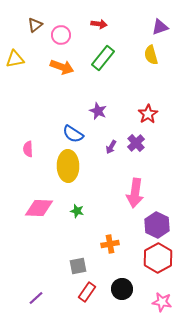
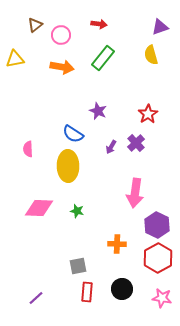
orange arrow: rotated 10 degrees counterclockwise
orange cross: moved 7 px right; rotated 12 degrees clockwise
red rectangle: rotated 30 degrees counterclockwise
pink star: moved 4 px up
